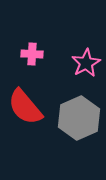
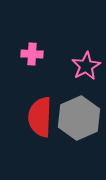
pink star: moved 3 px down
red semicircle: moved 15 px right, 10 px down; rotated 42 degrees clockwise
